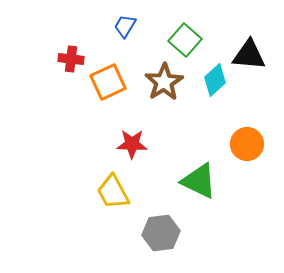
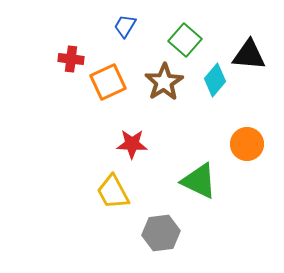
cyan diamond: rotated 8 degrees counterclockwise
